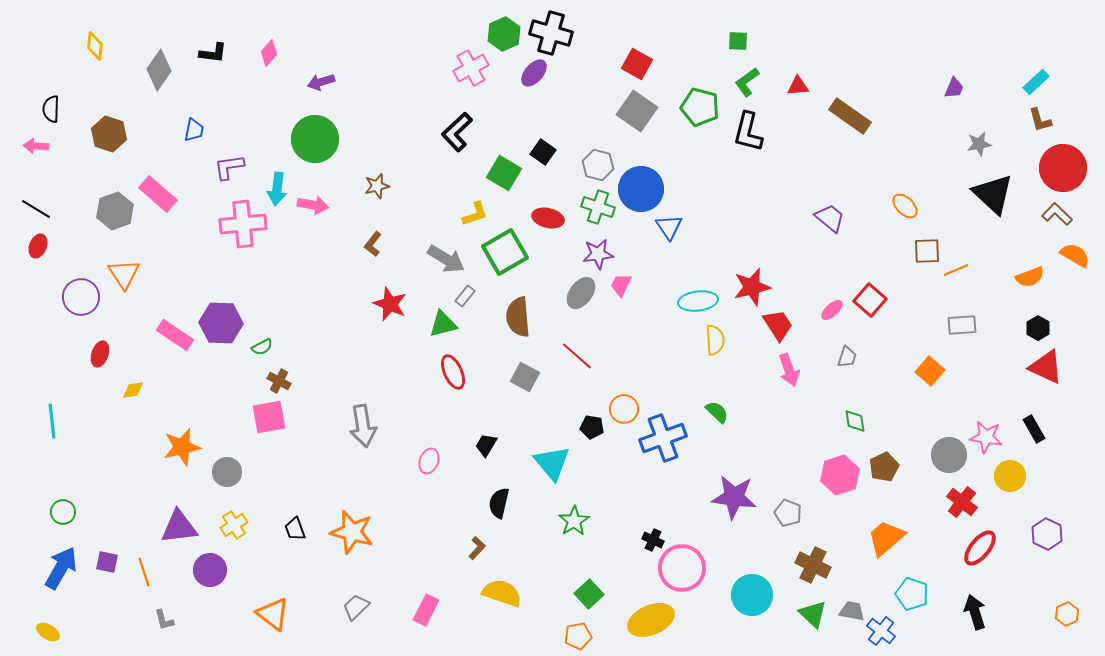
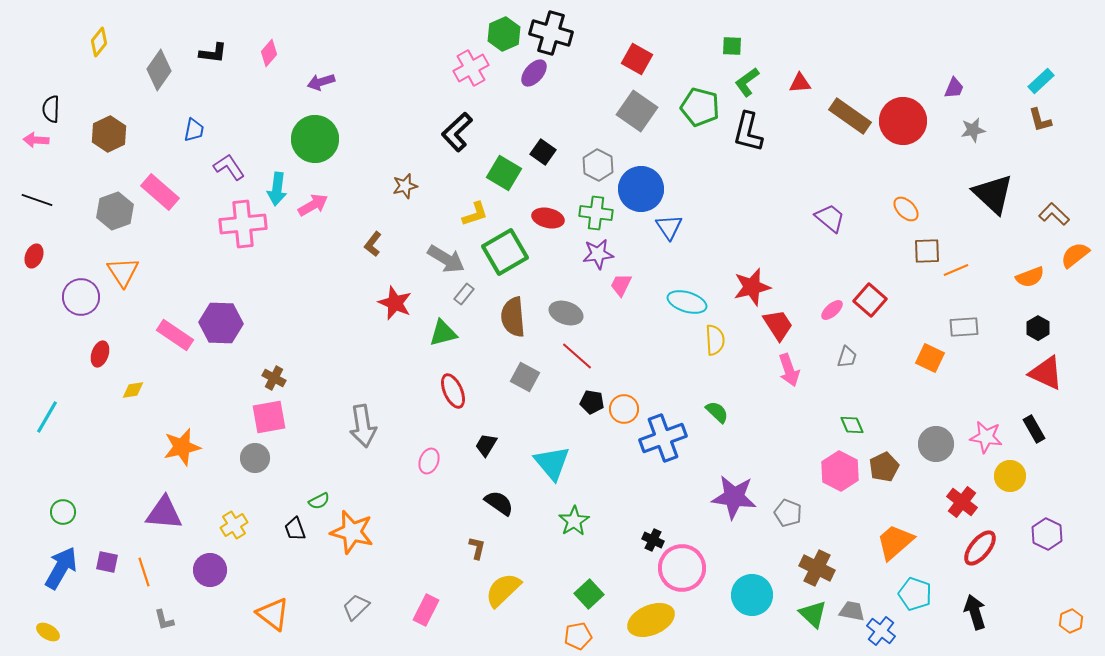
green square at (738, 41): moved 6 px left, 5 px down
yellow diamond at (95, 46): moved 4 px right, 4 px up; rotated 32 degrees clockwise
red square at (637, 64): moved 5 px up
cyan rectangle at (1036, 82): moved 5 px right, 1 px up
red triangle at (798, 86): moved 2 px right, 3 px up
brown hexagon at (109, 134): rotated 16 degrees clockwise
gray star at (979, 144): moved 6 px left, 14 px up
pink arrow at (36, 146): moved 6 px up
gray hexagon at (598, 165): rotated 12 degrees clockwise
purple L-shape at (229, 167): rotated 64 degrees clockwise
red circle at (1063, 168): moved 160 px left, 47 px up
brown star at (377, 186): moved 28 px right
pink rectangle at (158, 194): moved 2 px right, 2 px up
pink arrow at (313, 205): rotated 40 degrees counterclockwise
orange ellipse at (905, 206): moved 1 px right, 3 px down
green cross at (598, 207): moved 2 px left, 6 px down; rotated 12 degrees counterclockwise
black line at (36, 209): moved 1 px right, 9 px up; rotated 12 degrees counterclockwise
brown L-shape at (1057, 214): moved 3 px left
red ellipse at (38, 246): moved 4 px left, 10 px down
orange semicircle at (1075, 255): rotated 68 degrees counterclockwise
orange triangle at (124, 274): moved 1 px left, 2 px up
gray ellipse at (581, 293): moved 15 px left, 20 px down; rotated 72 degrees clockwise
gray rectangle at (465, 296): moved 1 px left, 2 px up
cyan ellipse at (698, 301): moved 11 px left, 1 px down; rotated 24 degrees clockwise
red star at (390, 304): moved 5 px right, 1 px up
brown semicircle at (518, 317): moved 5 px left
green triangle at (443, 324): moved 9 px down
gray rectangle at (962, 325): moved 2 px right, 2 px down
green semicircle at (262, 347): moved 57 px right, 154 px down
red triangle at (1046, 367): moved 6 px down
orange square at (930, 371): moved 13 px up; rotated 16 degrees counterclockwise
red ellipse at (453, 372): moved 19 px down
brown cross at (279, 381): moved 5 px left, 3 px up
cyan line at (52, 421): moved 5 px left, 4 px up; rotated 36 degrees clockwise
green diamond at (855, 421): moved 3 px left, 4 px down; rotated 15 degrees counterclockwise
black pentagon at (592, 427): moved 25 px up
gray circle at (949, 455): moved 13 px left, 11 px up
gray circle at (227, 472): moved 28 px right, 14 px up
pink hexagon at (840, 475): moved 4 px up; rotated 15 degrees counterclockwise
black semicircle at (499, 503): rotated 112 degrees clockwise
purple triangle at (179, 527): moved 15 px left, 14 px up; rotated 12 degrees clockwise
orange trapezoid at (886, 538): moved 9 px right, 4 px down
brown L-shape at (477, 548): rotated 30 degrees counterclockwise
brown cross at (813, 565): moved 4 px right, 3 px down
yellow semicircle at (502, 593): moved 1 px right, 3 px up; rotated 63 degrees counterclockwise
cyan pentagon at (912, 594): moved 3 px right
orange hexagon at (1067, 614): moved 4 px right, 7 px down
